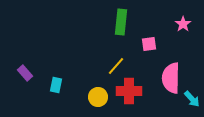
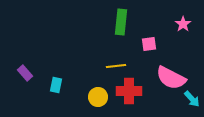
yellow line: rotated 42 degrees clockwise
pink semicircle: rotated 64 degrees counterclockwise
